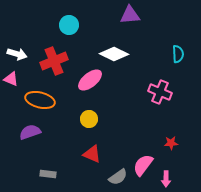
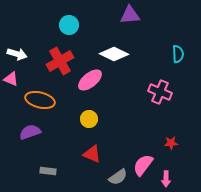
red cross: moved 6 px right; rotated 8 degrees counterclockwise
gray rectangle: moved 3 px up
